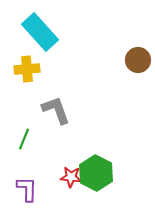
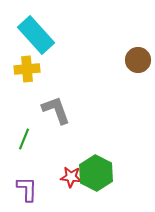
cyan rectangle: moved 4 px left, 3 px down
